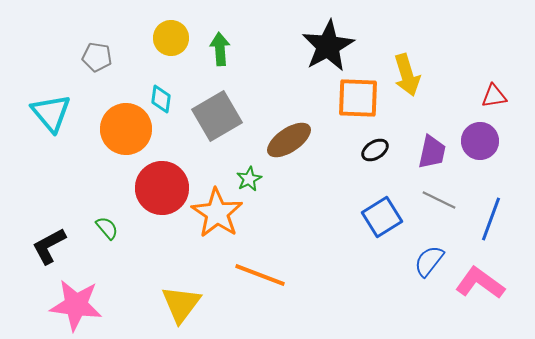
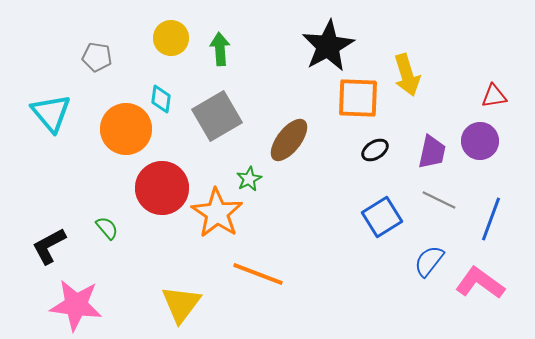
brown ellipse: rotated 18 degrees counterclockwise
orange line: moved 2 px left, 1 px up
